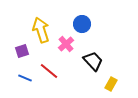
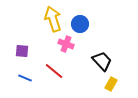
blue circle: moved 2 px left
yellow arrow: moved 12 px right, 11 px up
pink cross: rotated 28 degrees counterclockwise
purple square: rotated 24 degrees clockwise
black trapezoid: moved 9 px right
red line: moved 5 px right
